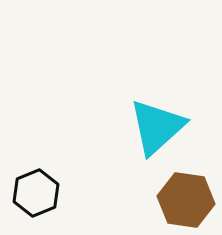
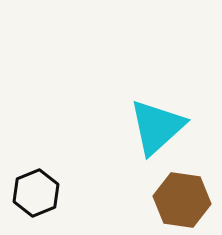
brown hexagon: moved 4 px left
